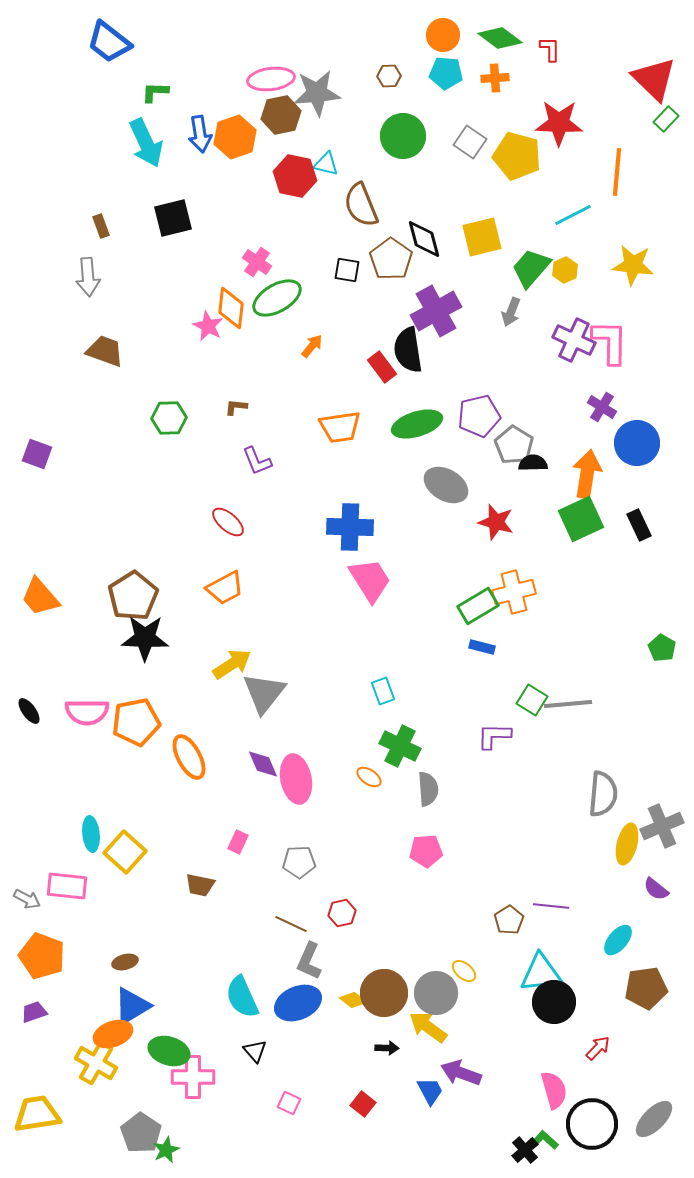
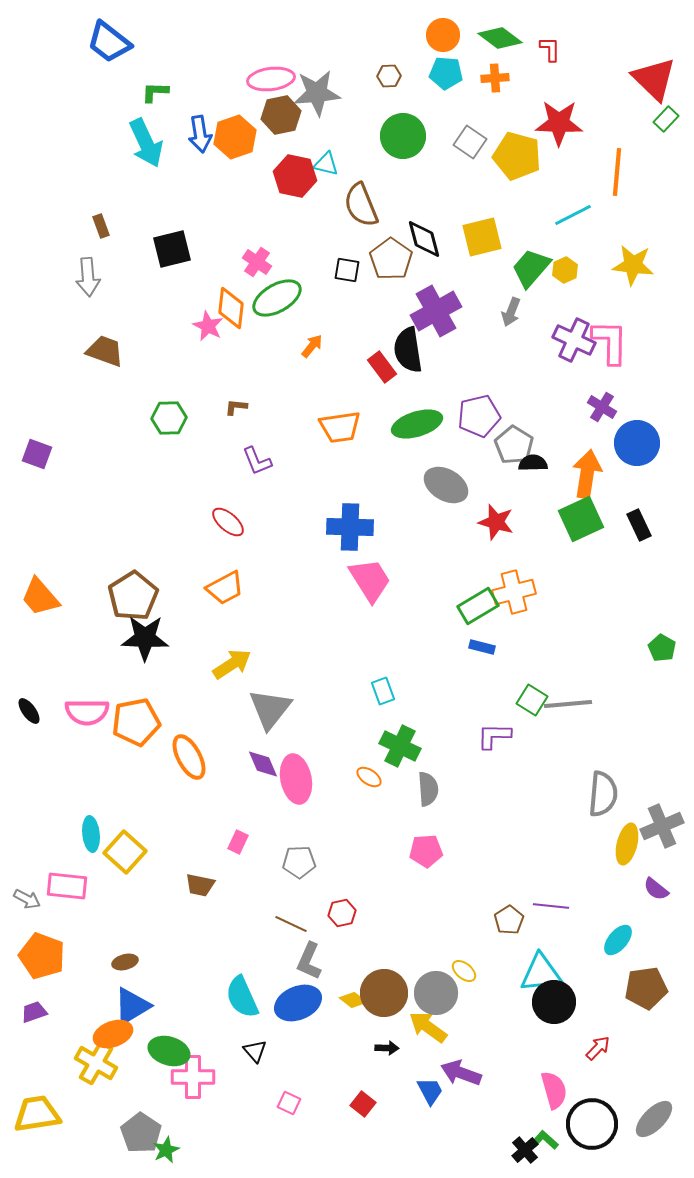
black square at (173, 218): moved 1 px left, 31 px down
gray triangle at (264, 693): moved 6 px right, 16 px down
